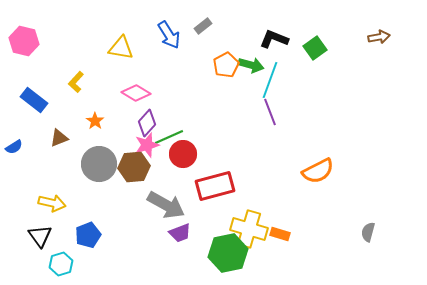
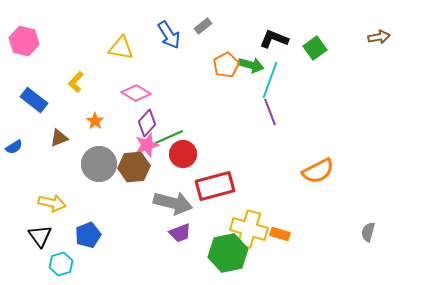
gray arrow: moved 7 px right, 2 px up; rotated 15 degrees counterclockwise
